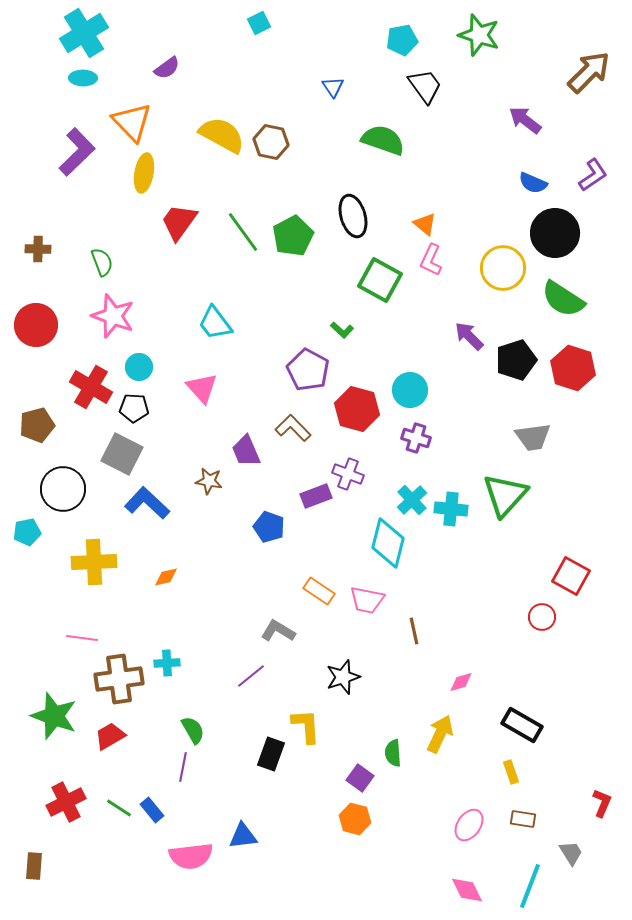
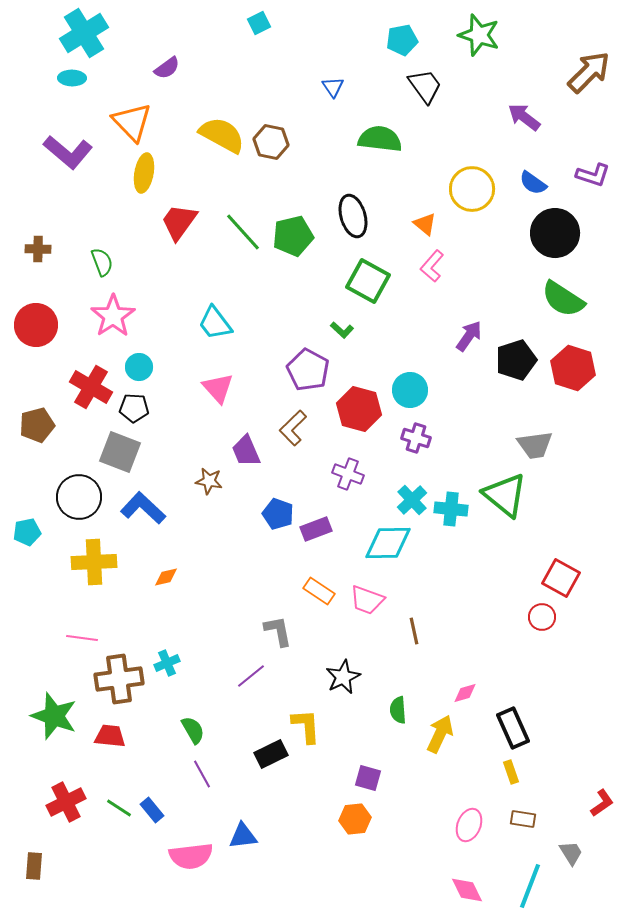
cyan ellipse at (83, 78): moved 11 px left
purple arrow at (525, 120): moved 1 px left, 3 px up
green semicircle at (383, 140): moved 3 px left, 1 px up; rotated 12 degrees counterclockwise
purple L-shape at (77, 152): moved 9 px left; rotated 84 degrees clockwise
purple L-shape at (593, 175): rotated 52 degrees clockwise
blue semicircle at (533, 183): rotated 12 degrees clockwise
green line at (243, 232): rotated 6 degrees counterclockwise
green pentagon at (293, 236): rotated 15 degrees clockwise
pink L-shape at (431, 260): moved 1 px right, 6 px down; rotated 16 degrees clockwise
yellow circle at (503, 268): moved 31 px left, 79 px up
green square at (380, 280): moved 12 px left, 1 px down
pink star at (113, 316): rotated 18 degrees clockwise
purple arrow at (469, 336): rotated 80 degrees clockwise
pink triangle at (202, 388): moved 16 px right
red hexagon at (357, 409): moved 2 px right
brown L-shape at (293, 428): rotated 90 degrees counterclockwise
gray trapezoid at (533, 437): moved 2 px right, 8 px down
gray square at (122, 454): moved 2 px left, 2 px up; rotated 6 degrees counterclockwise
black circle at (63, 489): moved 16 px right, 8 px down
green triangle at (505, 495): rotated 33 degrees counterclockwise
purple rectangle at (316, 496): moved 33 px down
blue L-shape at (147, 503): moved 4 px left, 5 px down
blue pentagon at (269, 527): moved 9 px right, 13 px up
cyan diamond at (388, 543): rotated 75 degrees clockwise
red square at (571, 576): moved 10 px left, 2 px down
pink trapezoid at (367, 600): rotated 9 degrees clockwise
gray L-shape at (278, 631): rotated 48 degrees clockwise
cyan cross at (167, 663): rotated 20 degrees counterclockwise
black star at (343, 677): rotated 8 degrees counterclockwise
pink diamond at (461, 682): moved 4 px right, 11 px down
black rectangle at (522, 725): moved 9 px left, 3 px down; rotated 36 degrees clockwise
red trapezoid at (110, 736): rotated 36 degrees clockwise
green semicircle at (393, 753): moved 5 px right, 43 px up
black rectangle at (271, 754): rotated 44 degrees clockwise
purple line at (183, 767): moved 19 px right, 7 px down; rotated 40 degrees counterclockwise
purple square at (360, 778): moved 8 px right; rotated 20 degrees counterclockwise
red L-shape at (602, 803): rotated 32 degrees clockwise
orange hexagon at (355, 819): rotated 20 degrees counterclockwise
pink ellipse at (469, 825): rotated 12 degrees counterclockwise
